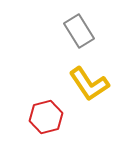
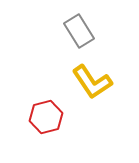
yellow L-shape: moved 3 px right, 2 px up
